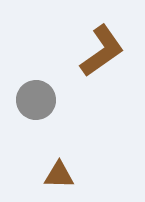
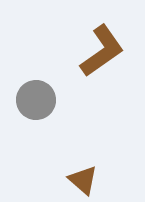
brown triangle: moved 24 px right, 5 px down; rotated 40 degrees clockwise
